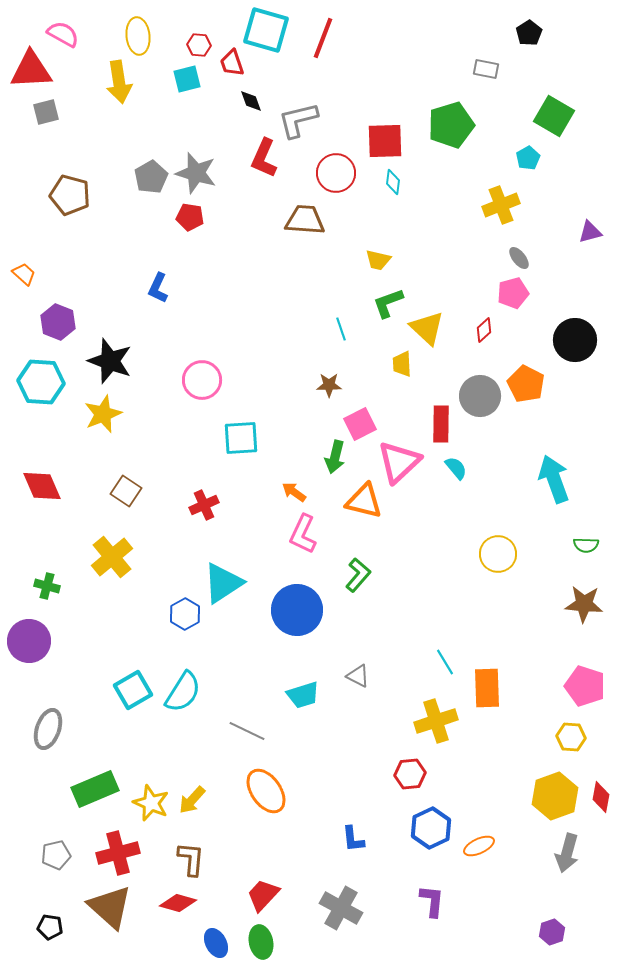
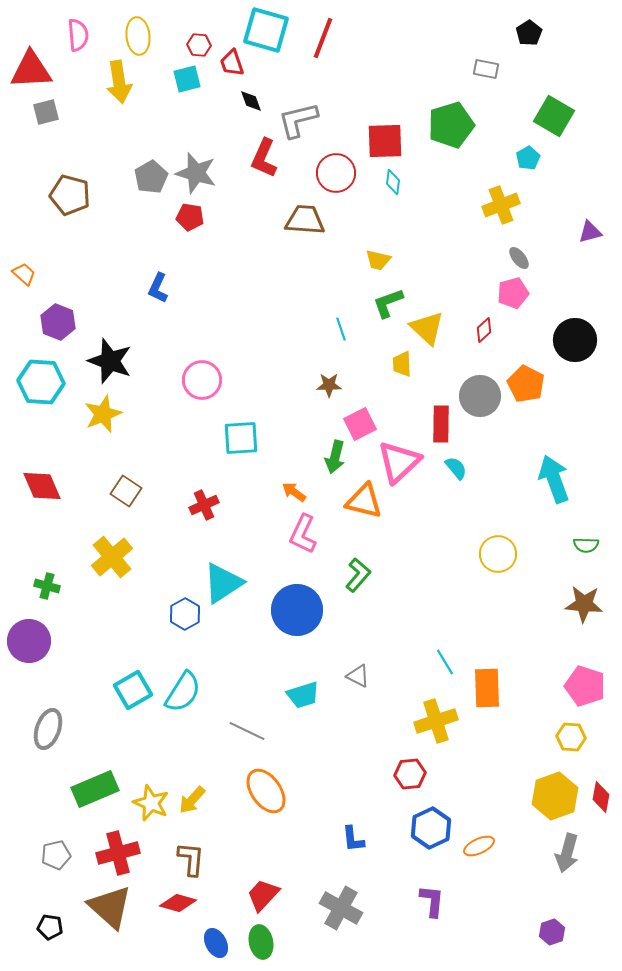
pink semicircle at (63, 34): moved 15 px right, 1 px down; rotated 56 degrees clockwise
